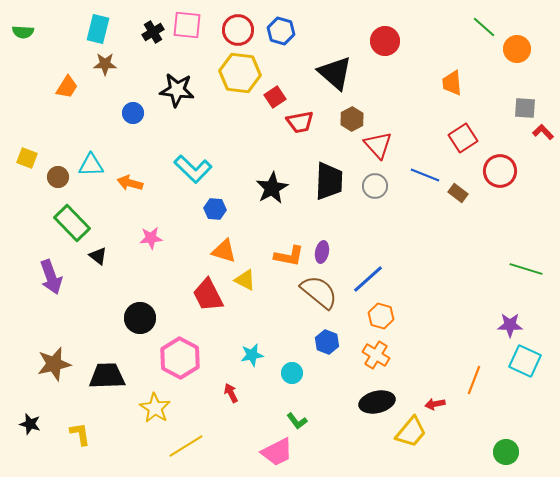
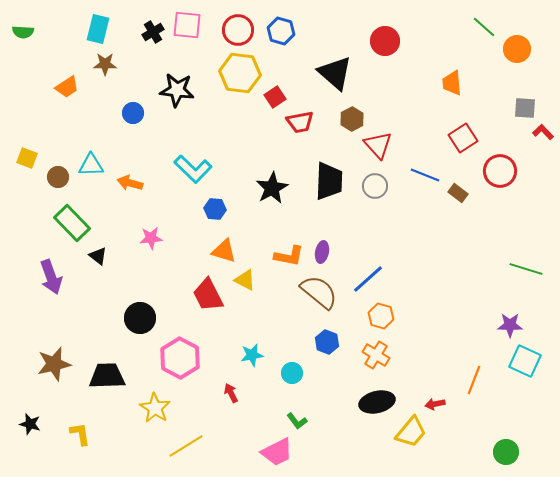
orange trapezoid at (67, 87): rotated 25 degrees clockwise
